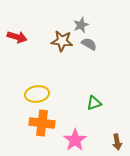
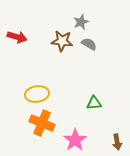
gray star: moved 3 px up
green triangle: rotated 14 degrees clockwise
orange cross: rotated 15 degrees clockwise
